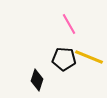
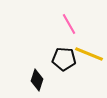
yellow line: moved 3 px up
